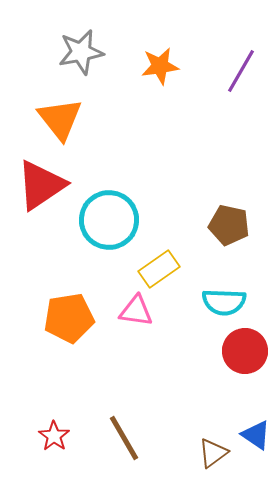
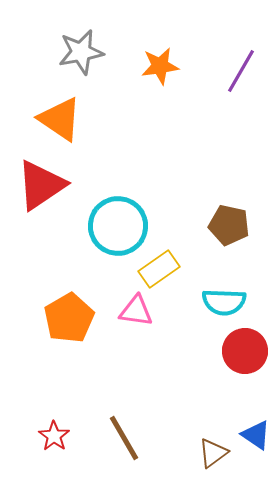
orange triangle: rotated 18 degrees counterclockwise
cyan circle: moved 9 px right, 6 px down
orange pentagon: rotated 21 degrees counterclockwise
